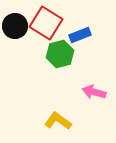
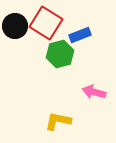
yellow L-shape: rotated 24 degrees counterclockwise
